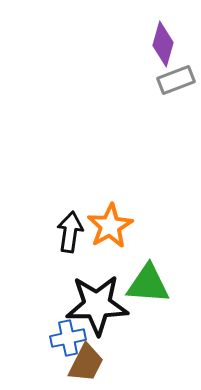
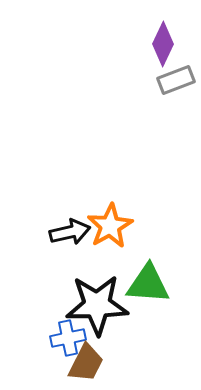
purple diamond: rotated 9 degrees clockwise
black arrow: rotated 69 degrees clockwise
